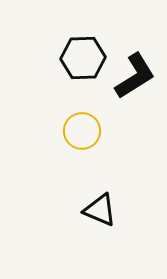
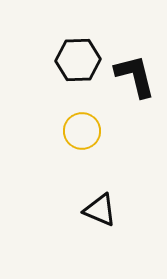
black hexagon: moved 5 px left, 2 px down
black L-shape: rotated 72 degrees counterclockwise
